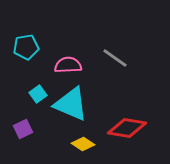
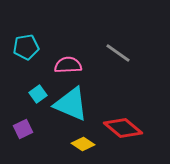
gray line: moved 3 px right, 5 px up
red diamond: moved 4 px left; rotated 30 degrees clockwise
